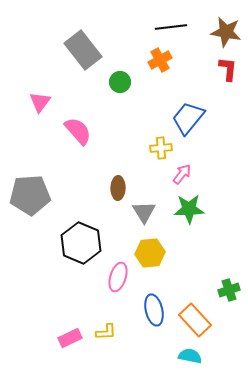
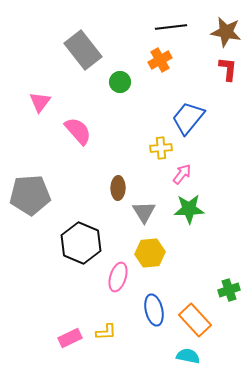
cyan semicircle: moved 2 px left
